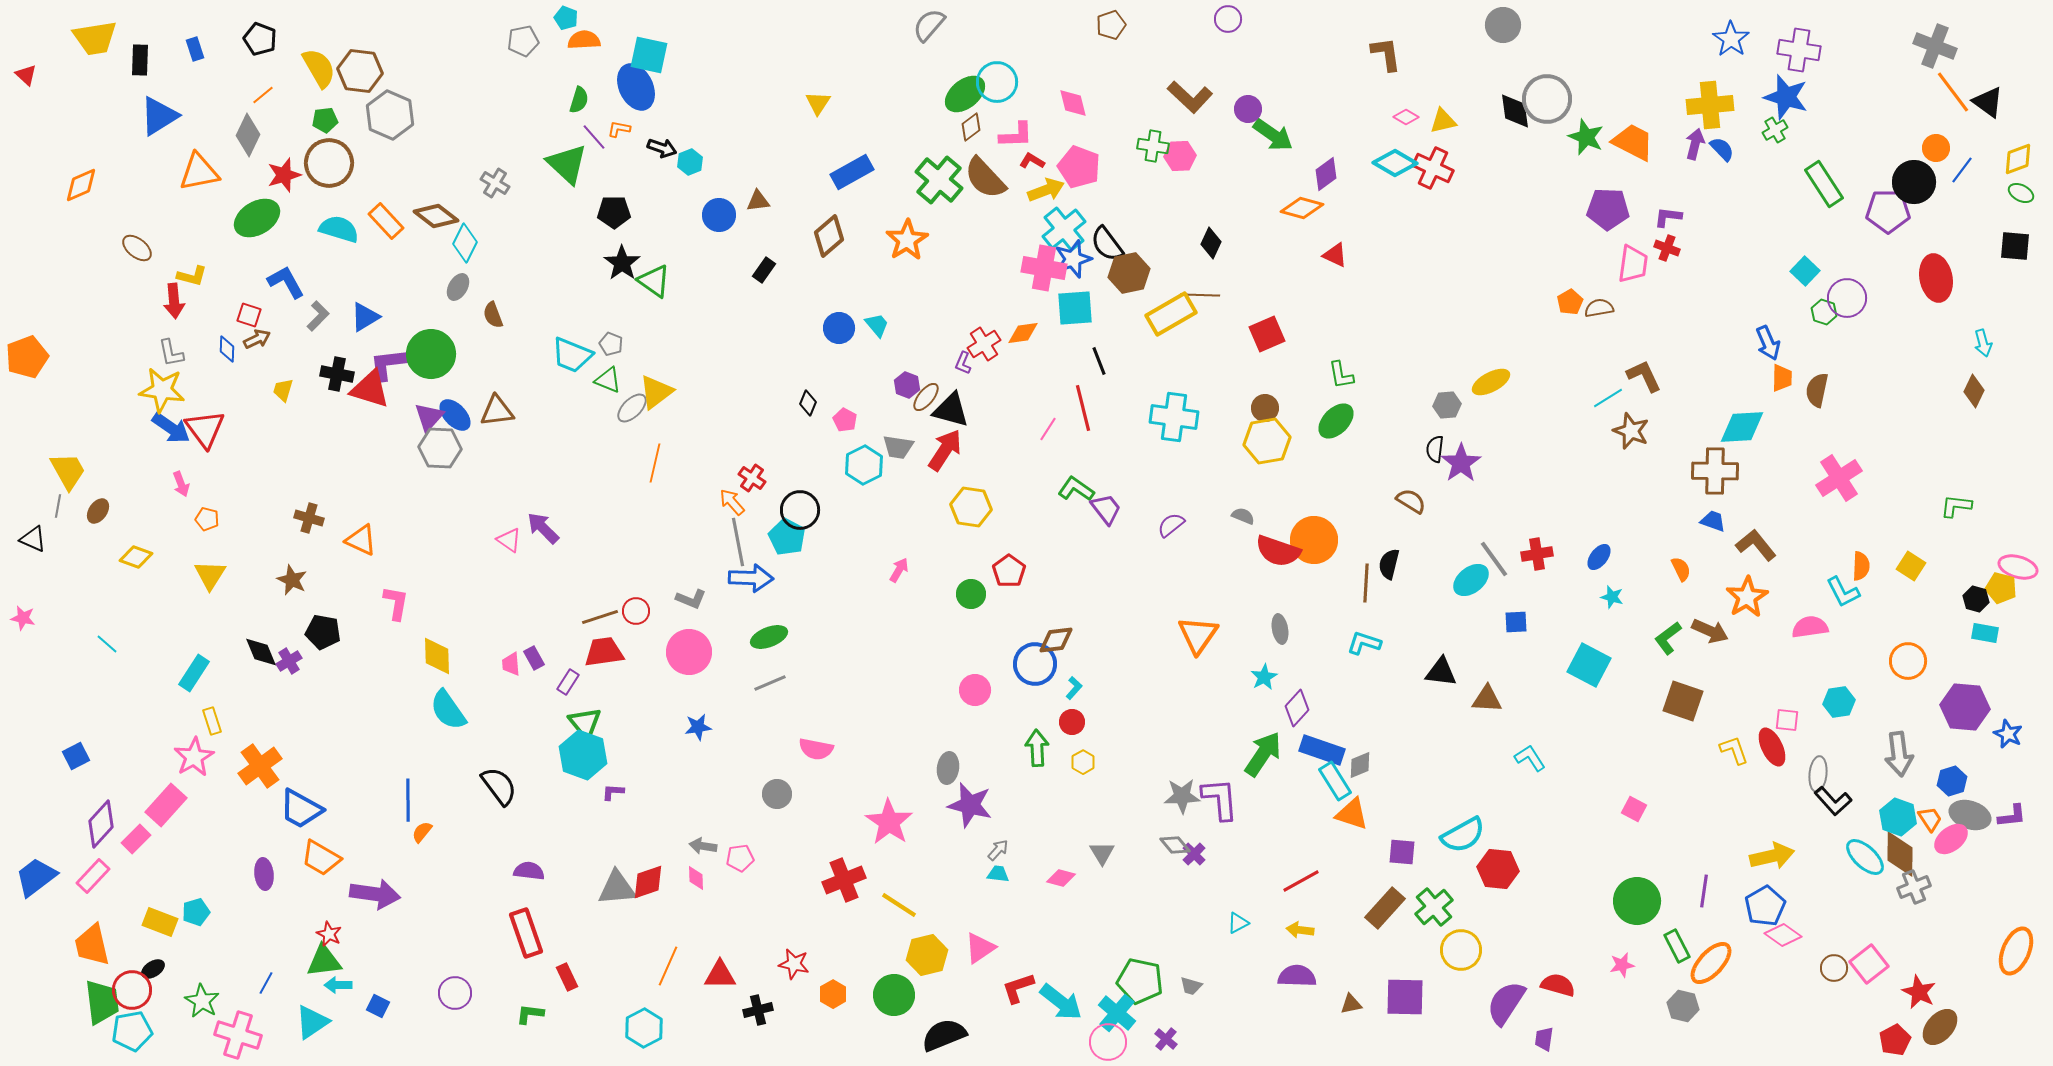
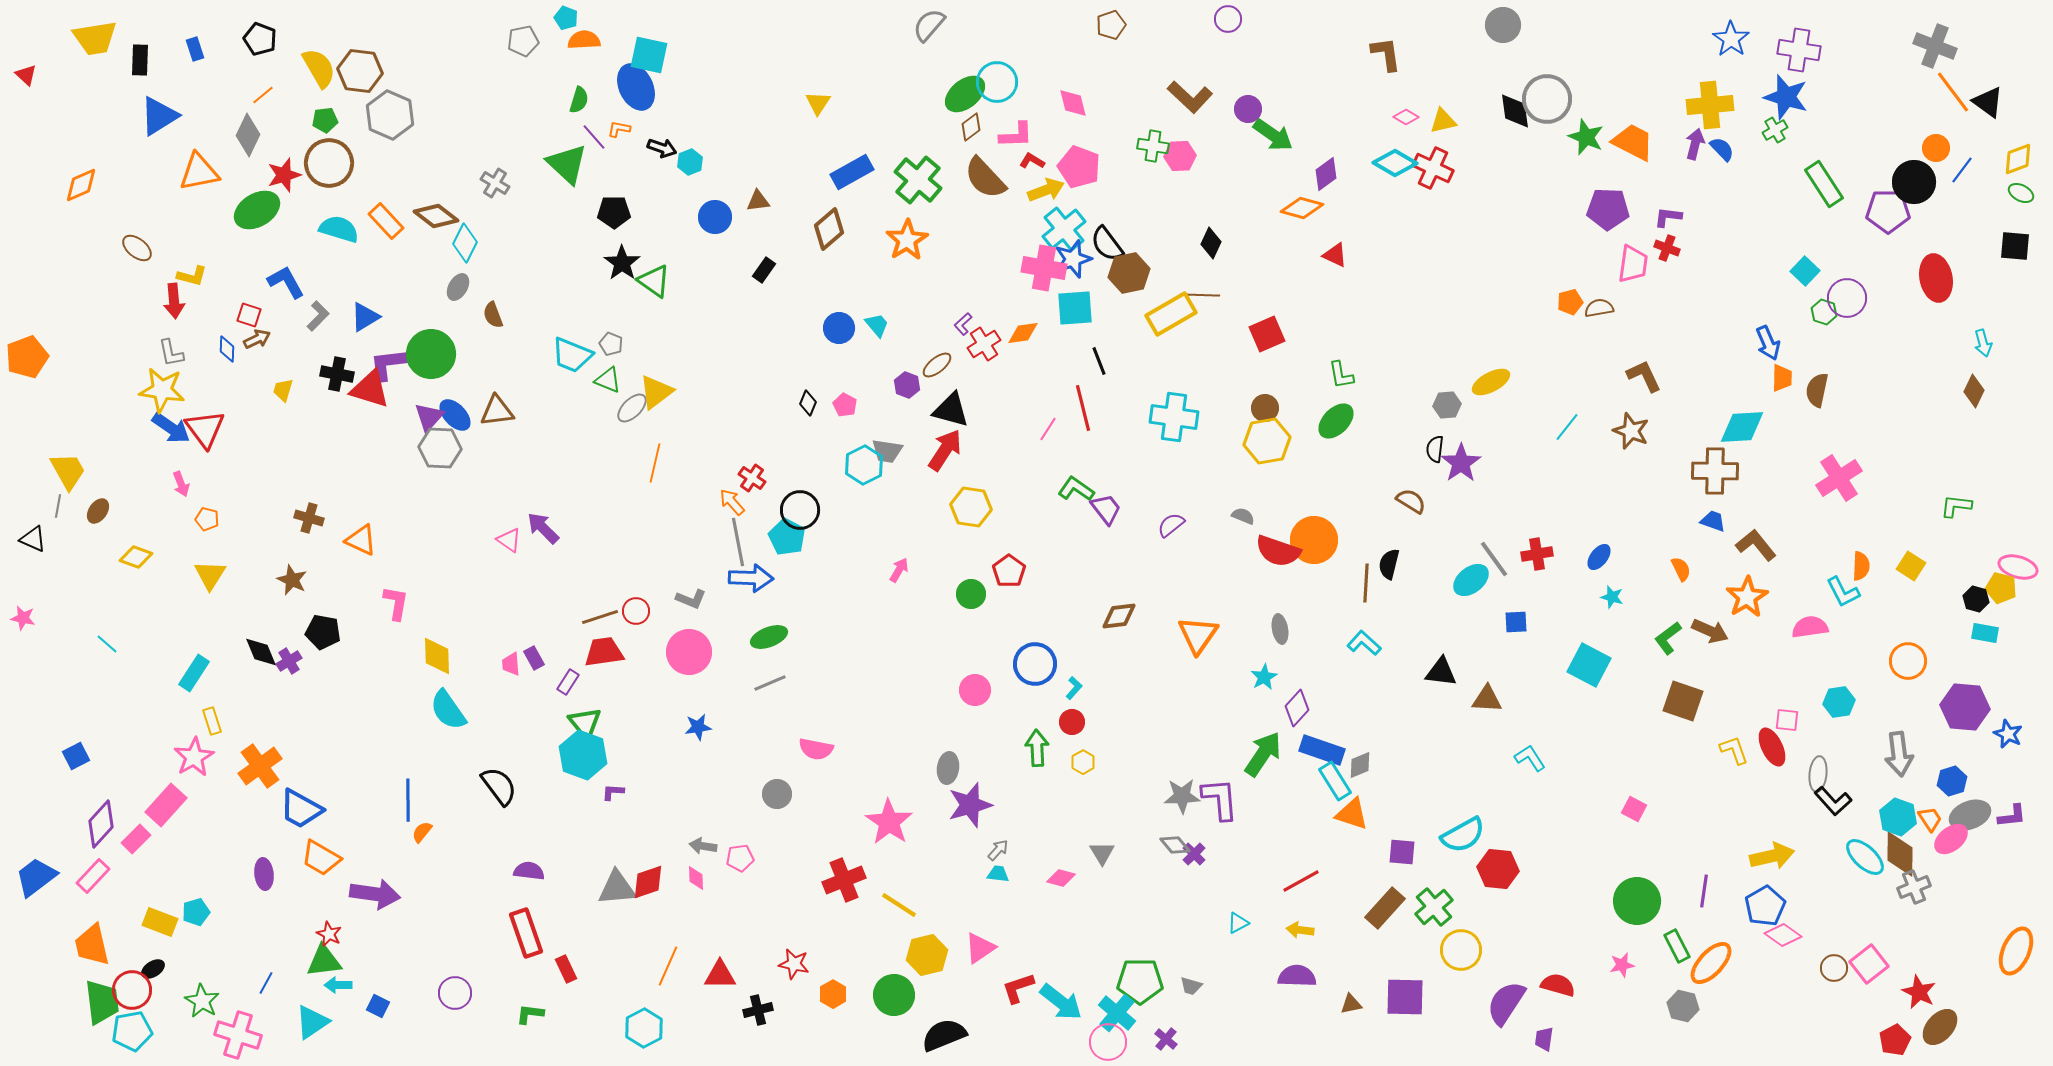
green cross at (939, 180): moved 21 px left
blue circle at (719, 215): moved 4 px left, 2 px down
green ellipse at (257, 218): moved 8 px up
brown diamond at (829, 236): moved 7 px up
orange pentagon at (1570, 302): rotated 15 degrees clockwise
purple L-shape at (963, 363): moved 39 px up; rotated 25 degrees clockwise
brown ellipse at (926, 397): moved 11 px right, 32 px up; rotated 12 degrees clockwise
cyan line at (1608, 398): moved 41 px left, 29 px down; rotated 20 degrees counterclockwise
pink pentagon at (845, 420): moved 15 px up
gray trapezoid at (898, 447): moved 11 px left, 4 px down
brown diamond at (1056, 640): moved 63 px right, 24 px up
cyan L-shape at (1364, 643): rotated 24 degrees clockwise
purple star at (970, 805): rotated 30 degrees counterclockwise
gray ellipse at (1970, 815): rotated 39 degrees counterclockwise
red rectangle at (567, 977): moved 1 px left, 8 px up
green pentagon at (1140, 981): rotated 12 degrees counterclockwise
